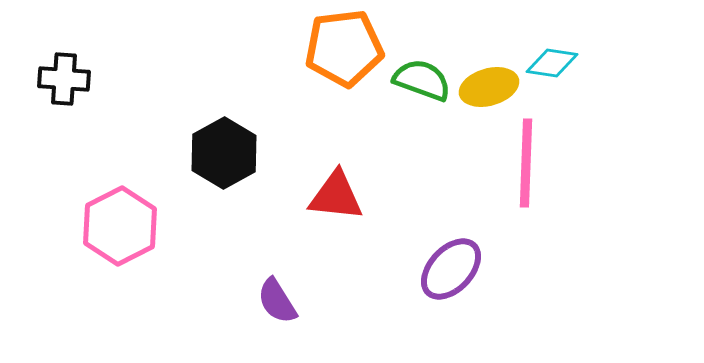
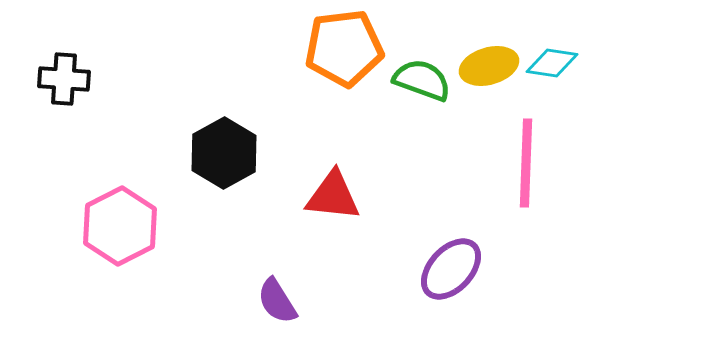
yellow ellipse: moved 21 px up
red triangle: moved 3 px left
